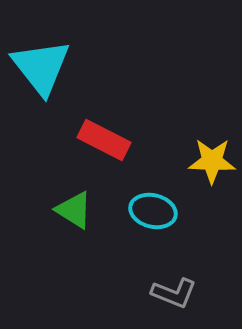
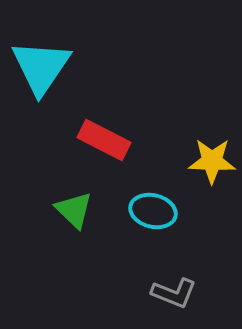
cyan triangle: rotated 12 degrees clockwise
green triangle: rotated 12 degrees clockwise
